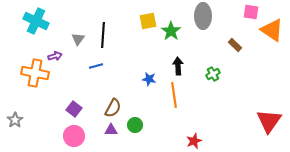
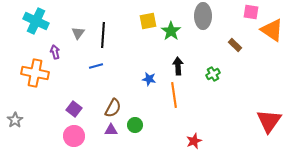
gray triangle: moved 6 px up
purple arrow: moved 4 px up; rotated 88 degrees counterclockwise
